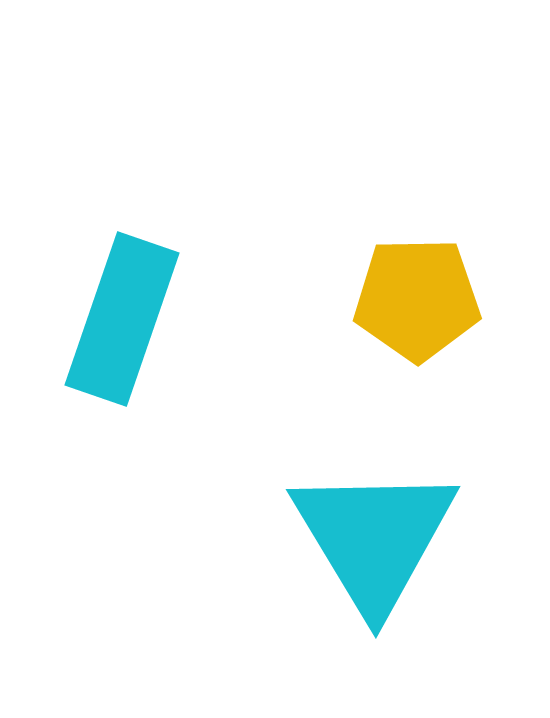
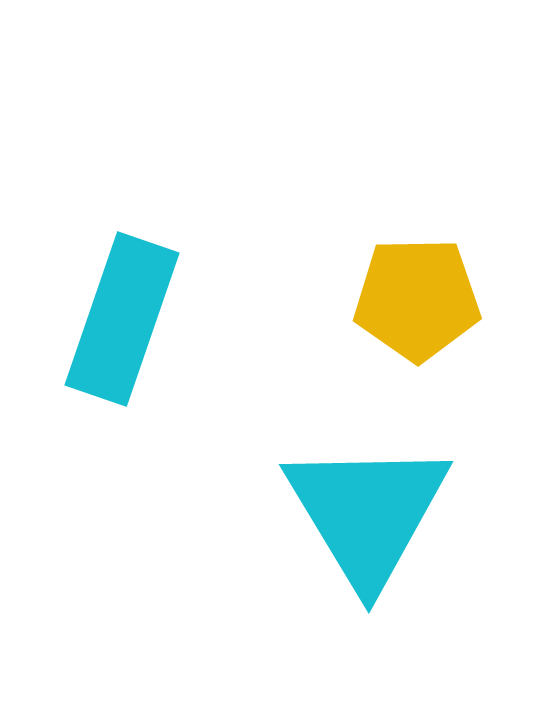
cyan triangle: moved 7 px left, 25 px up
